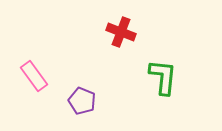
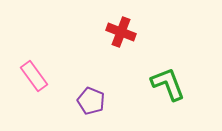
green L-shape: moved 5 px right, 7 px down; rotated 27 degrees counterclockwise
purple pentagon: moved 9 px right
